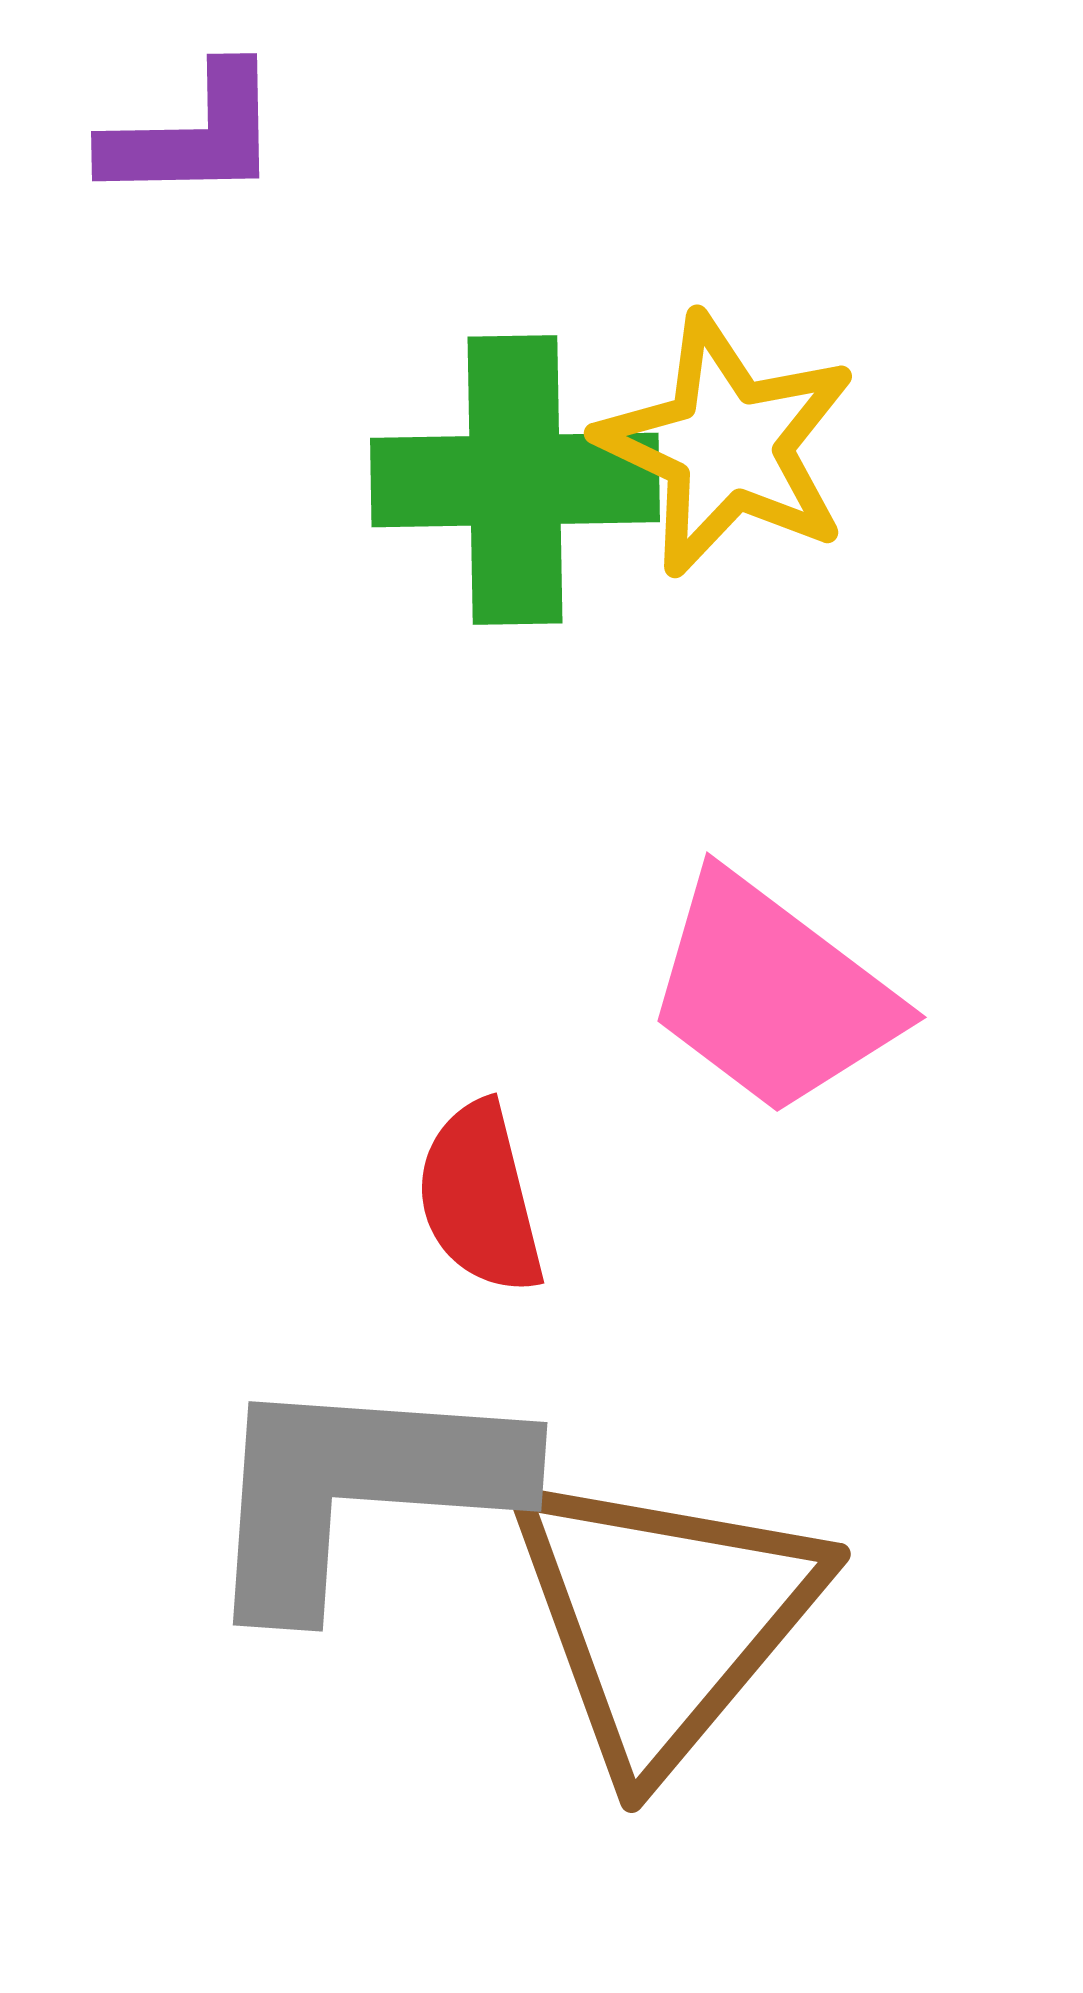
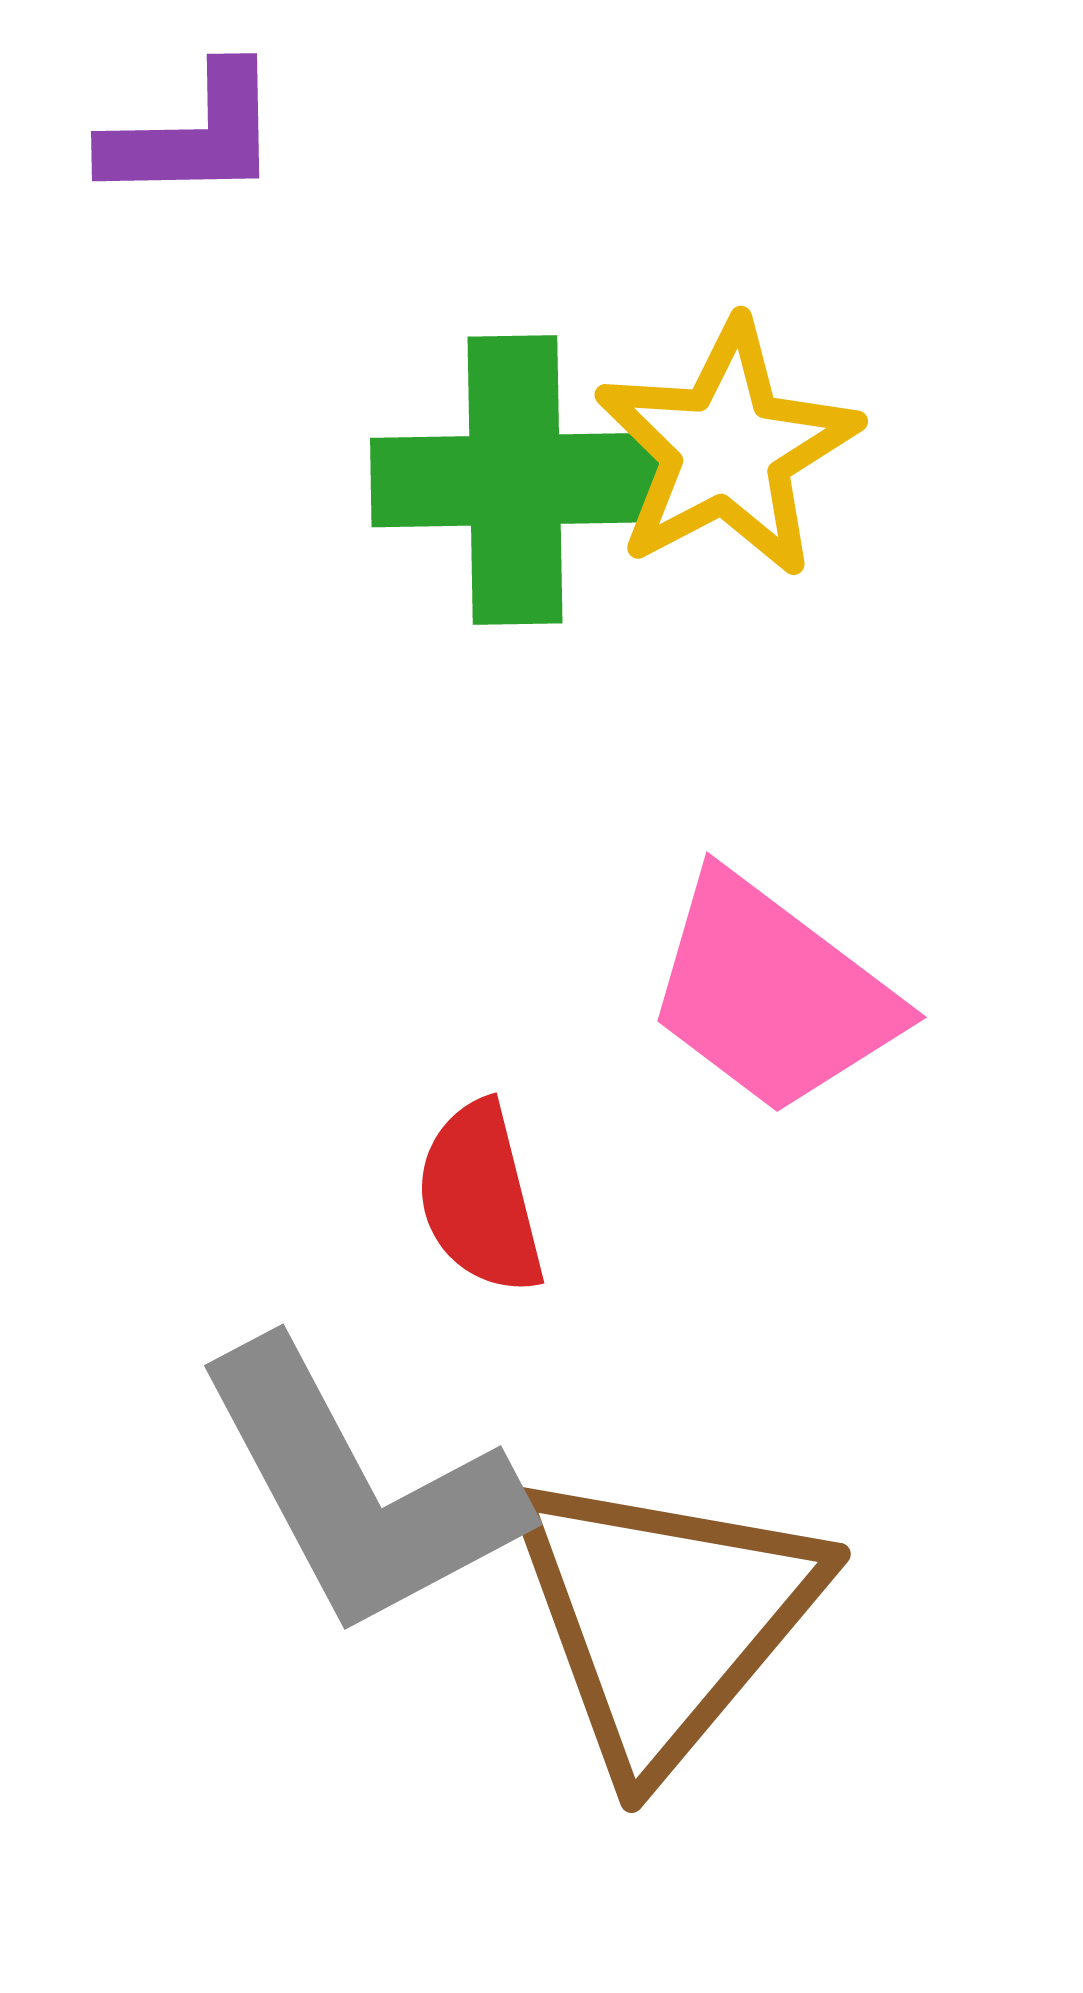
yellow star: moved 4 px down; rotated 19 degrees clockwise
gray L-shape: rotated 122 degrees counterclockwise
